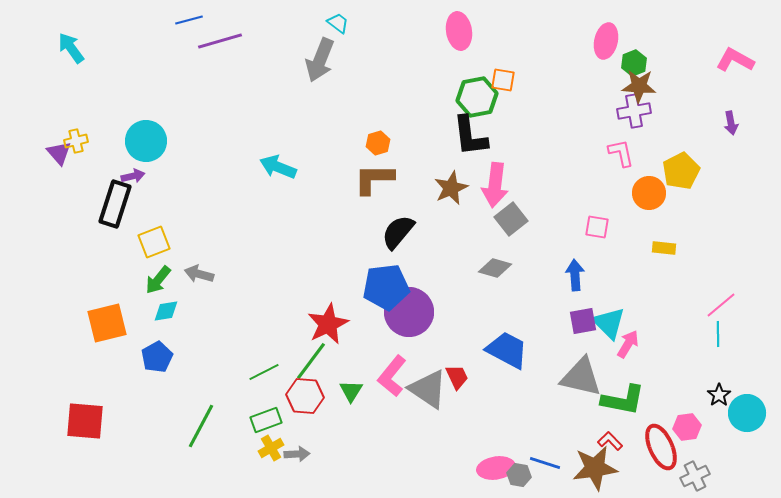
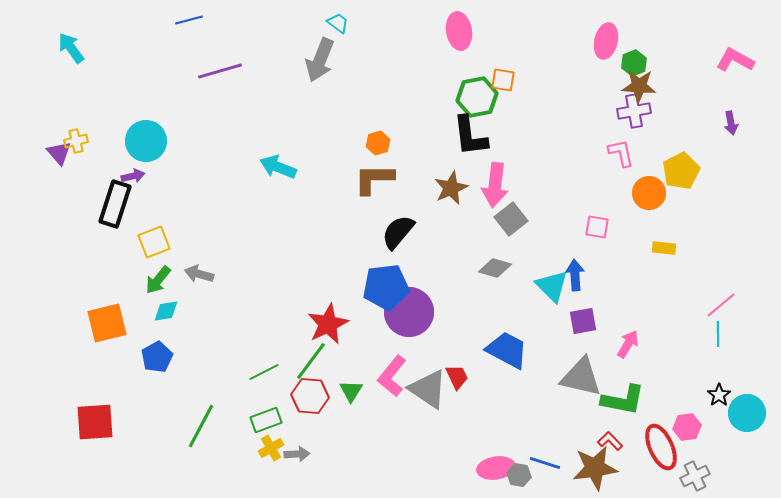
purple line at (220, 41): moved 30 px down
cyan triangle at (609, 323): moved 57 px left, 37 px up
red hexagon at (305, 396): moved 5 px right
red square at (85, 421): moved 10 px right, 1 px down; rotated 9 degrees counterclockwise
